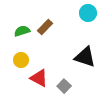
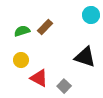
cyan circle: moved 3 px right, 2 px down
